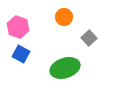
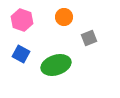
pink hexagon: moved 4 px right, 7 px up
gray square: rotated 21 degrees clockwise
green ellipse: moved 9 px left, 3 px up
